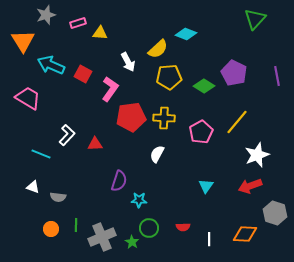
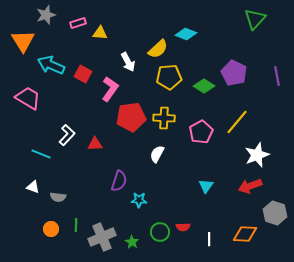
green circle: moved 11 px right, 4 px down
